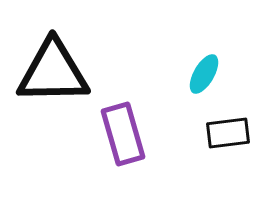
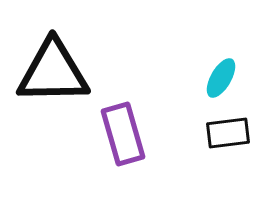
cyan ellipse: moved 17 px right, 4 px down
